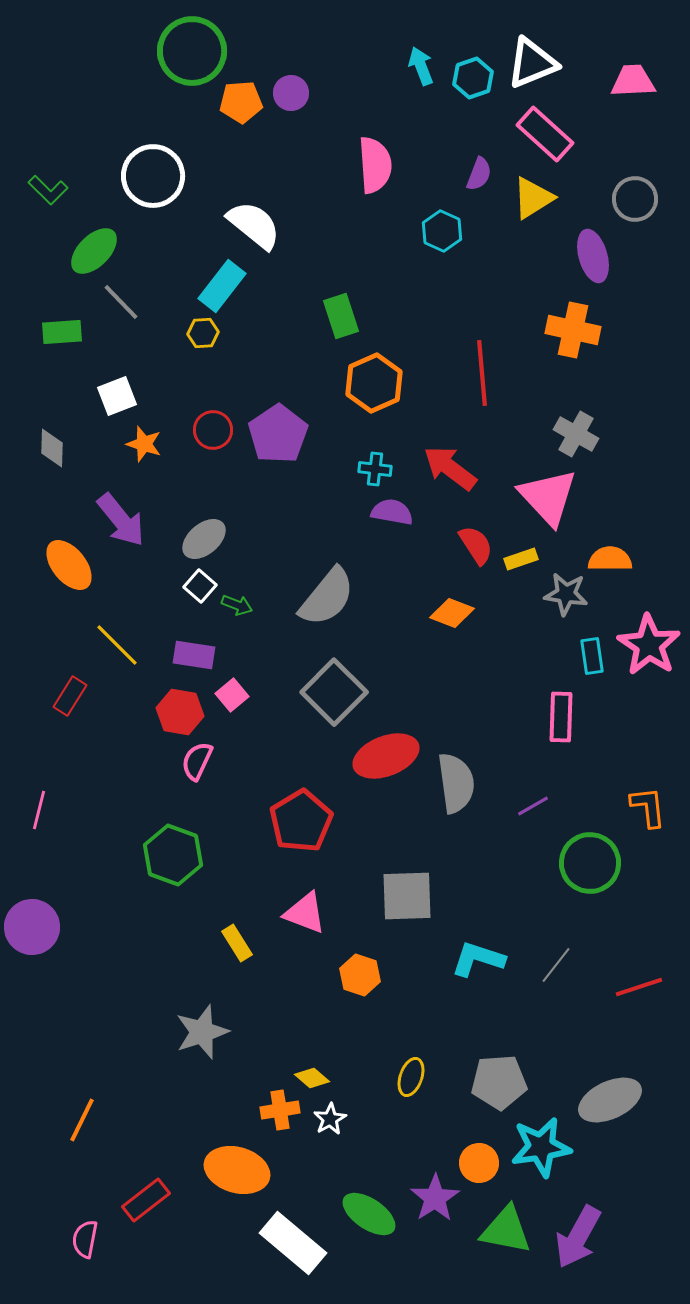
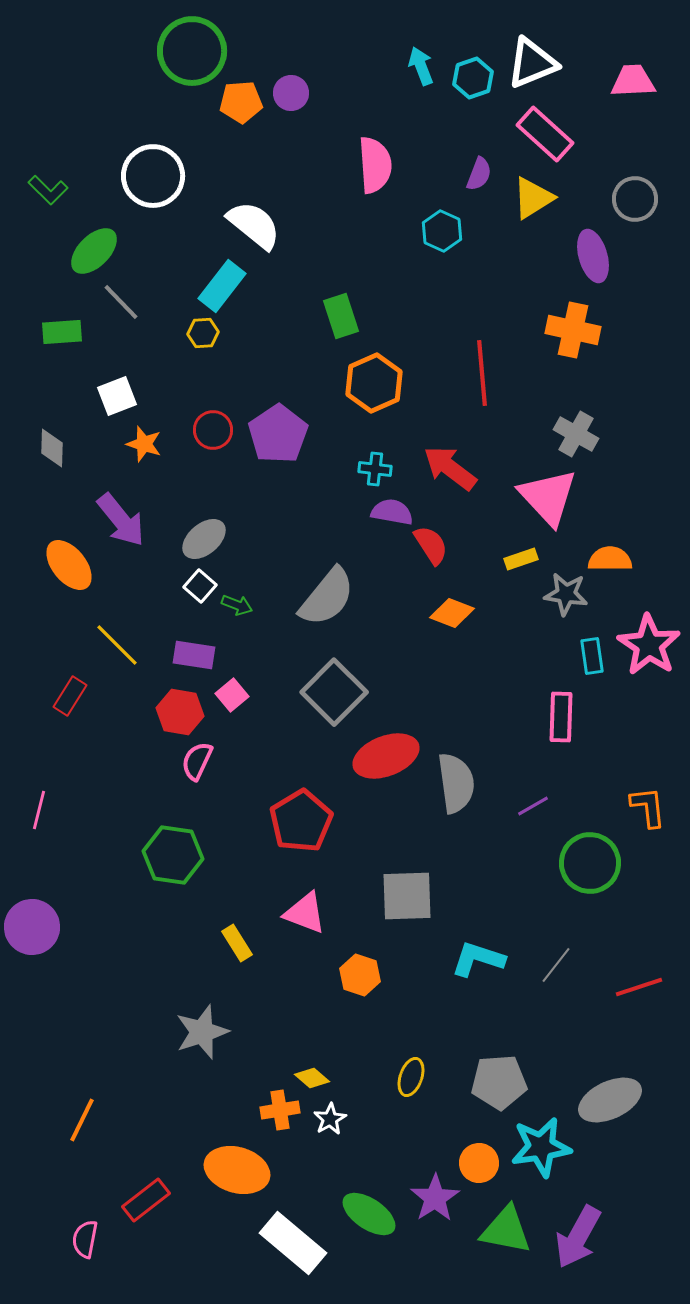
red semicircle at (476, 545): moved 45 px left
green hexagon at (173, 855): rotated 12 degrees counterclockwise
